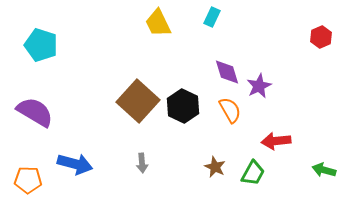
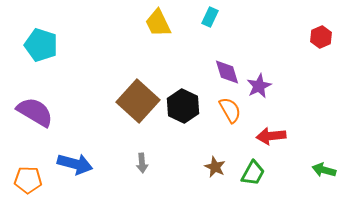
cyan rectangle: moved 2 px left
red arrow: moved 5 px left, 5 px up
